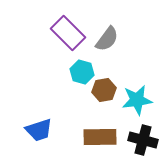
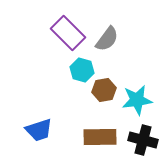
cyan hexagon: moved 2 px up
